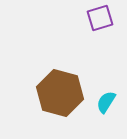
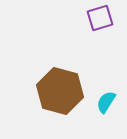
brown hexagon: moved 2 px up
